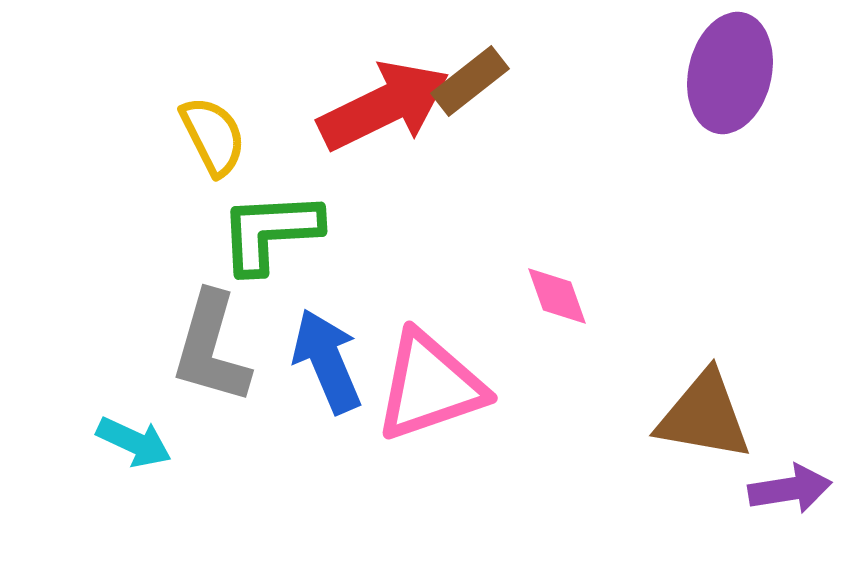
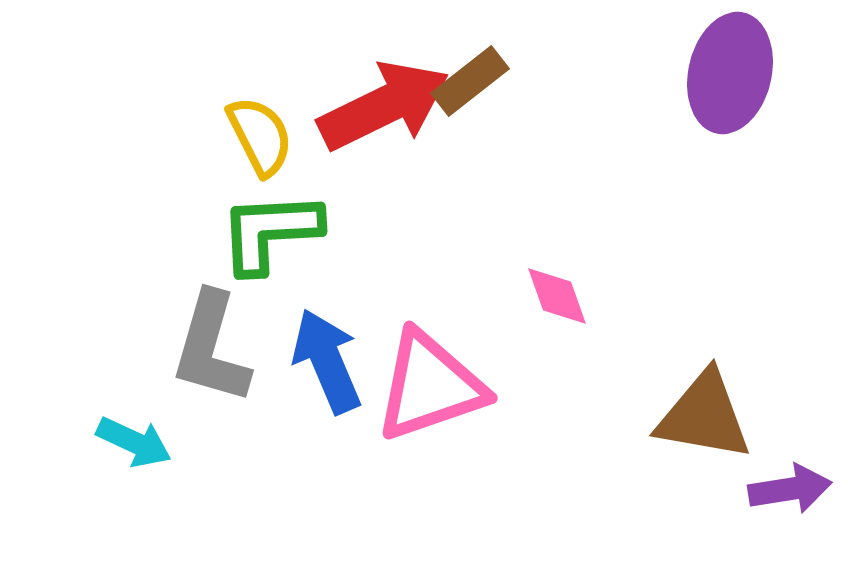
yellow semicircle: moved 47 px right
